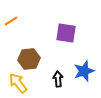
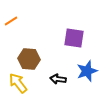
purple square: moved 8 px right, 5 px down
brown hexagon: rotated 10 degrees clockwise
blue star: moved 3 px right
black arrow: rotated 77 degrees counterclockwise
